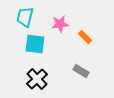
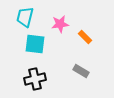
black cross: moved 2 px left; rotated 30 degrees clockwise
